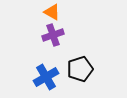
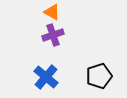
black pentagon: moved 19 px right, 7 px down
blue cross: rotated 20 degrees counterclockwise
